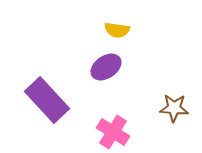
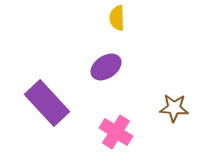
yellow semicircle: moved 12 px up; rotated 80 degrees clockwise
purple rectangle: moved 3 px down
pink cross: moved 3 px right
